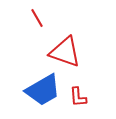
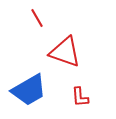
blue trapezoid: moved 14 px left
red L-shape: moved 2 px right
